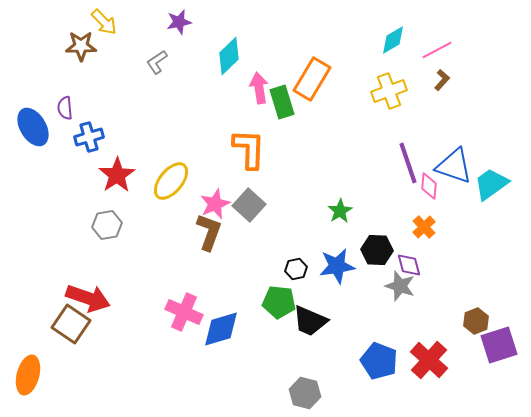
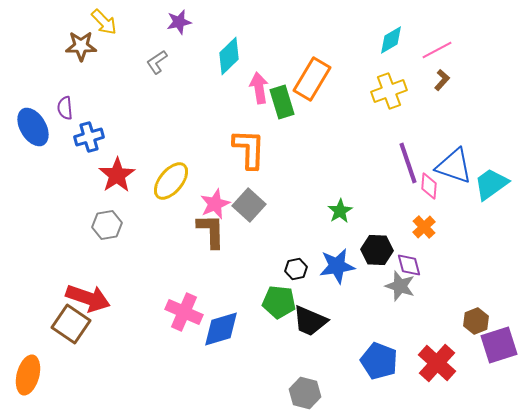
cyan diamond at (393, 40): moved 2 px left
brown L-shape at (209, 232): moved 2 px right, 1 px up; rotated 21 degrees counterclockwise
red cross at (429, 360): moved 8 px right, 3 px down
